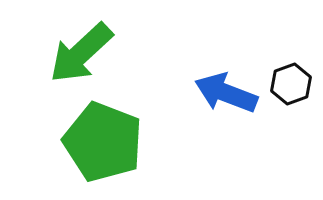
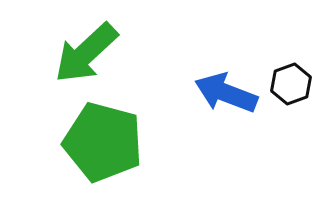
green arrow: moved 5 px right
green pentagon: rotated 6 degrees counterclockwise
